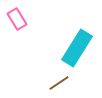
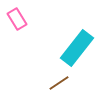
cyan rectangle: rotated 6 degrees clockwise
